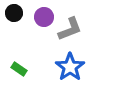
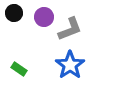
blue star: moved 2 px up
